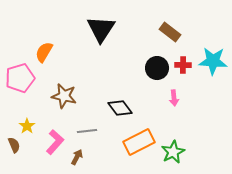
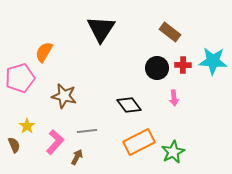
black diamond: moved 9 px right, 3 px up
